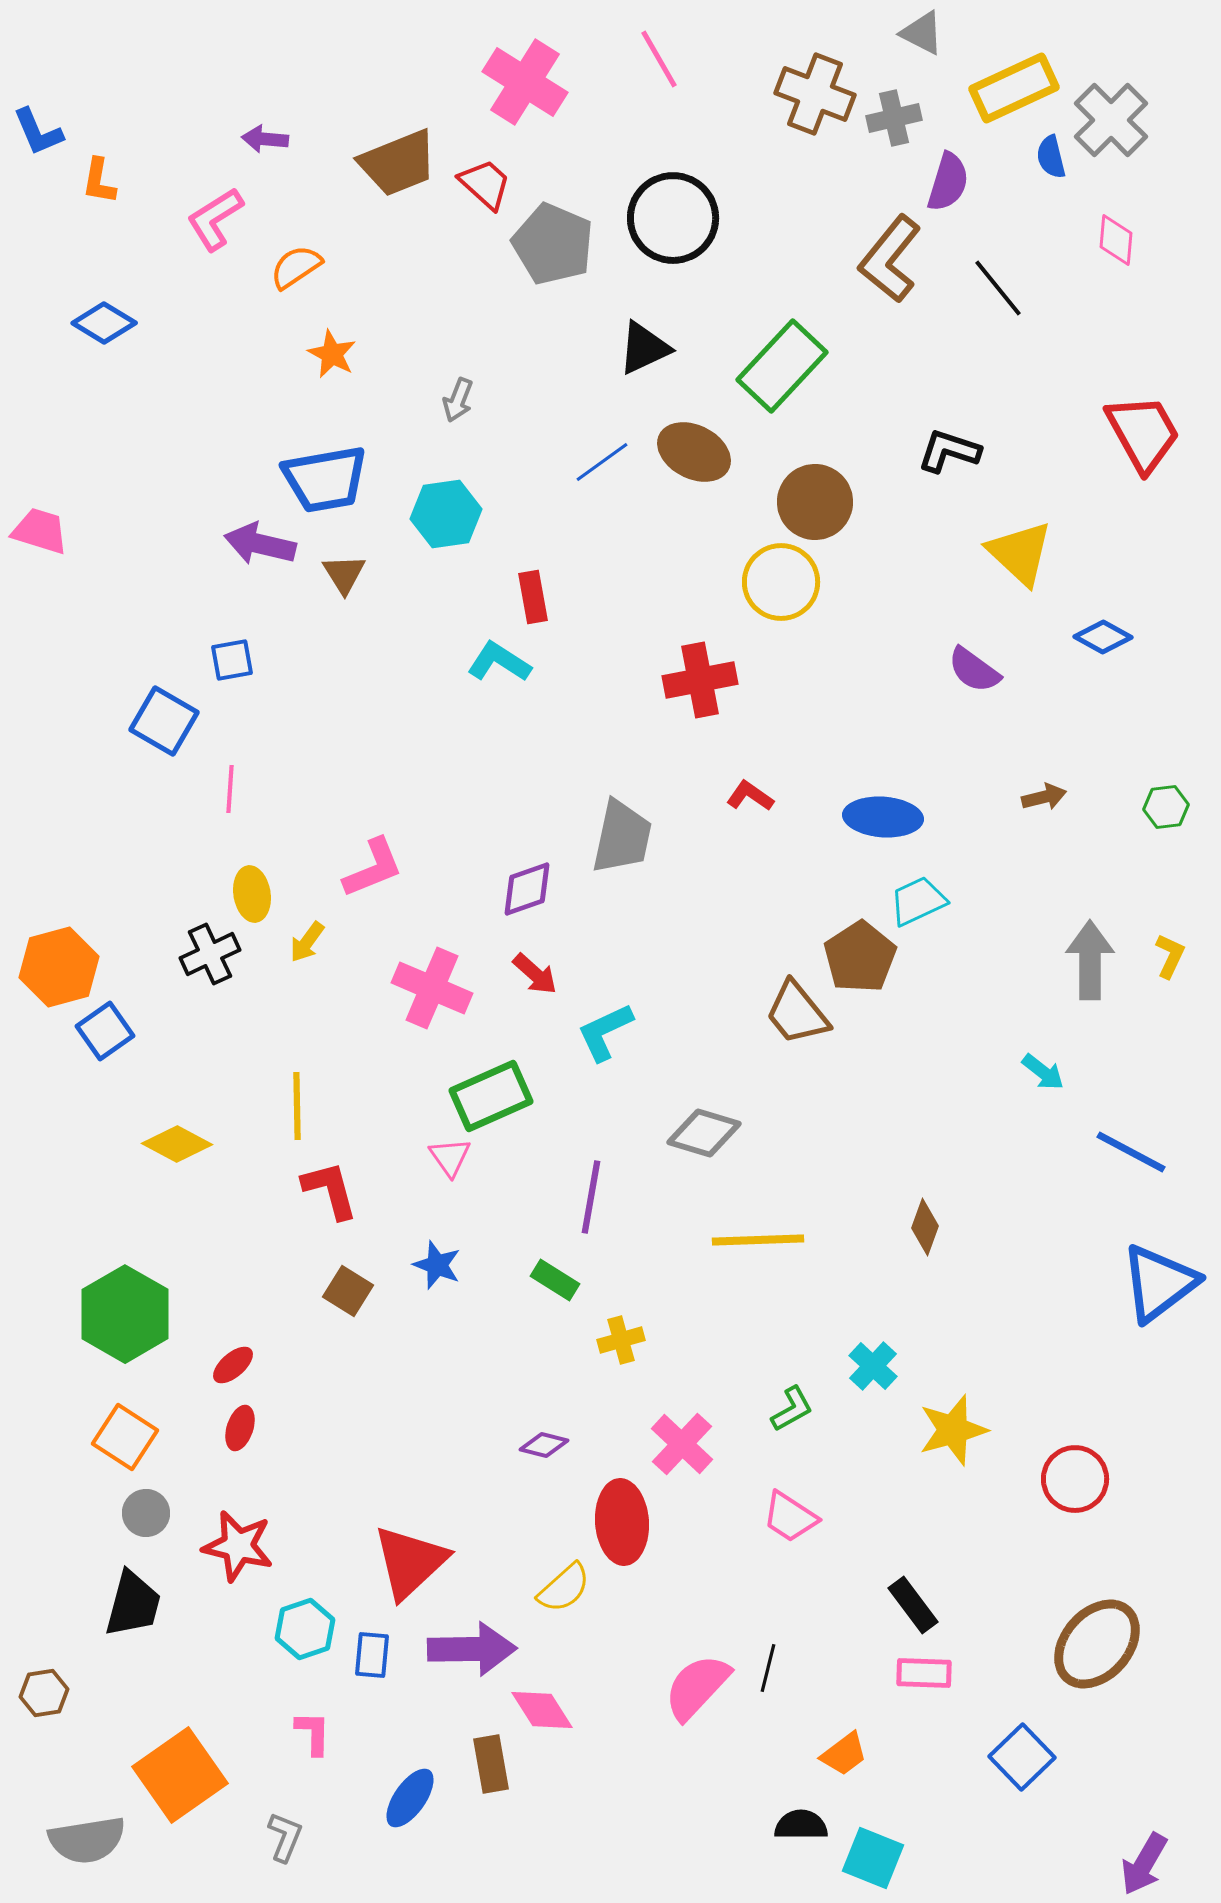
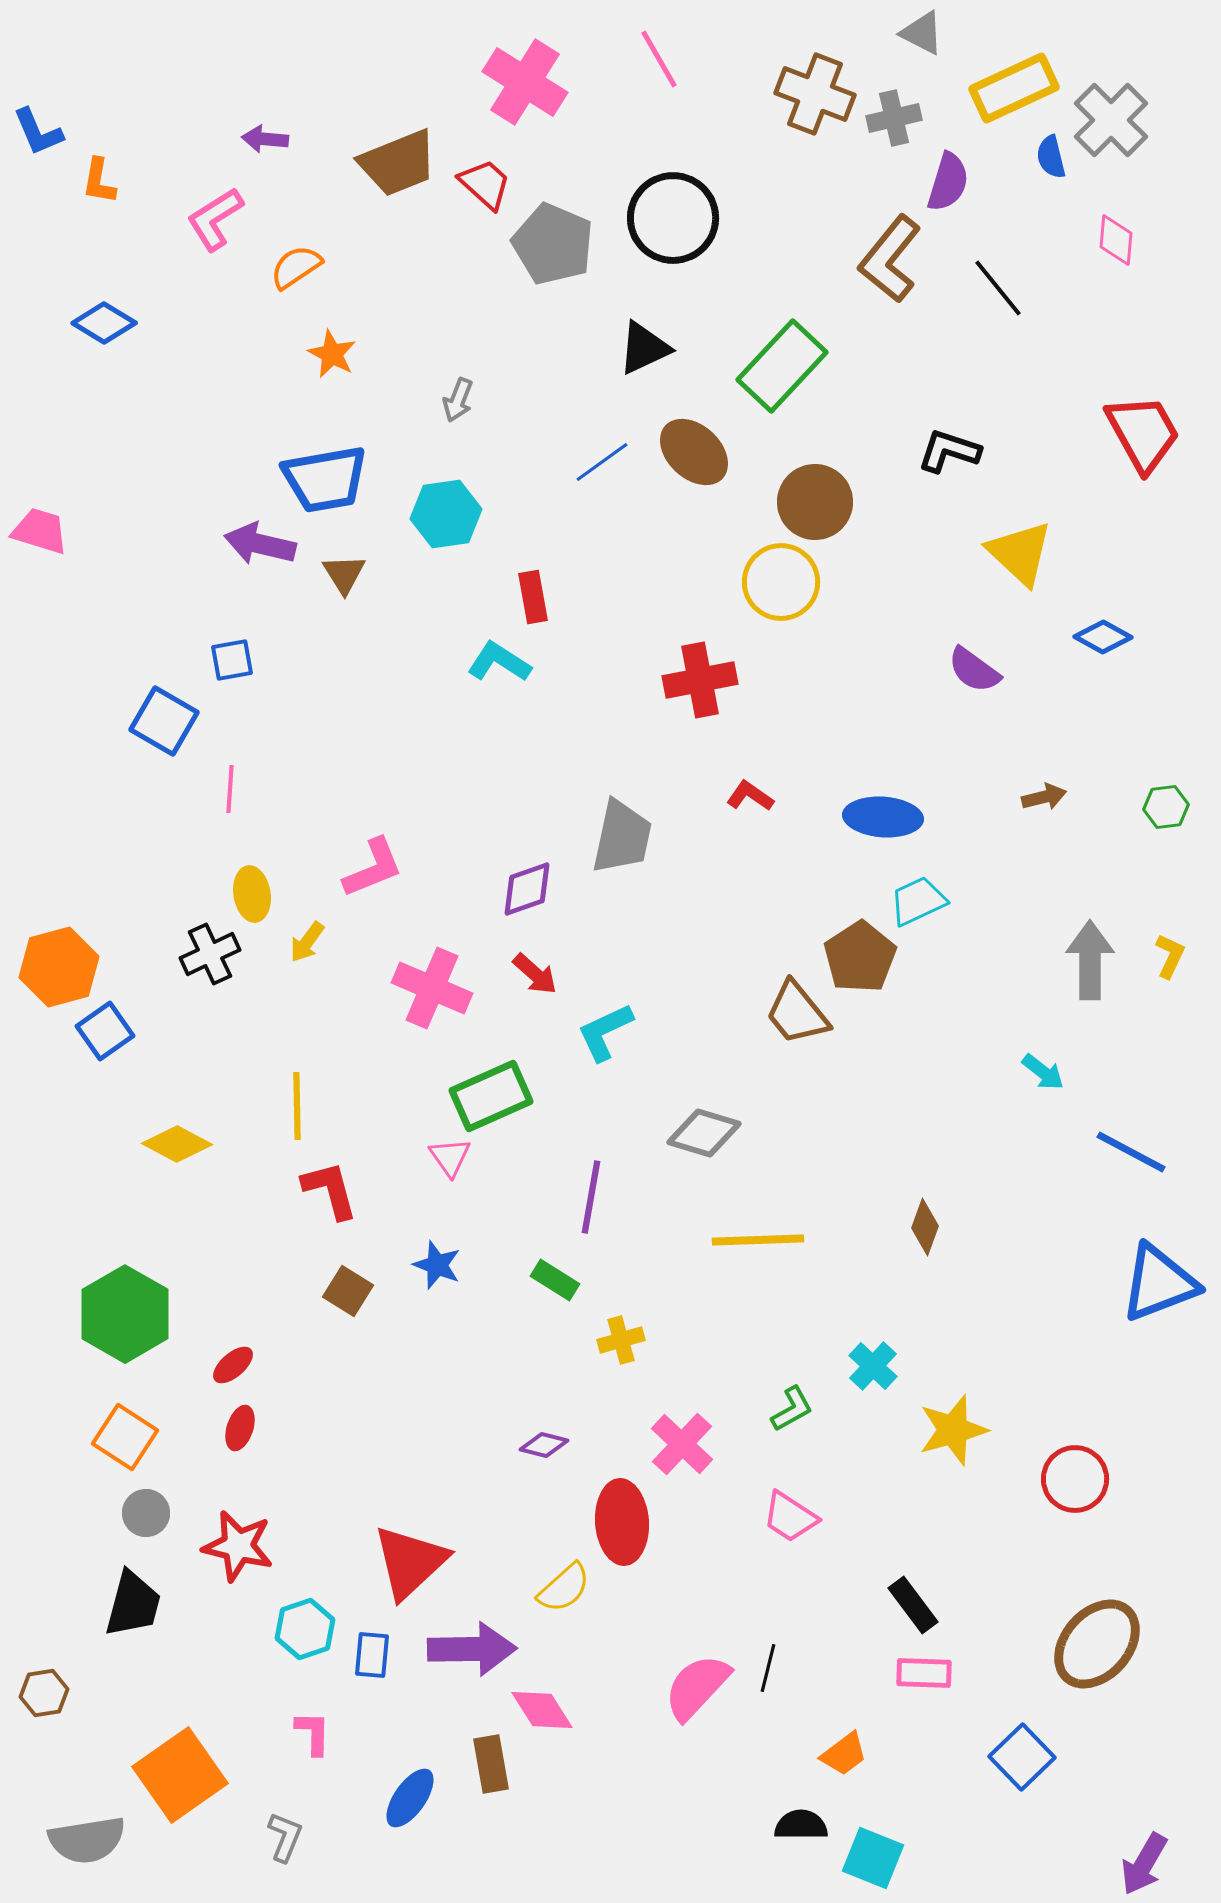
brown ellipse at (694, 452): rotated 16 degrees clockwise
blue triangle at (1159, 1283): rotated 16 degrees clockwise
